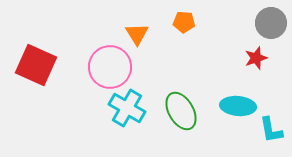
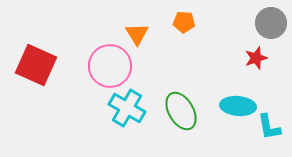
pink circle: moved 1 px up
cyan L-shape: moved 2 px left, 3 px up
